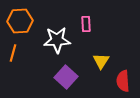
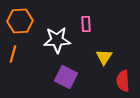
orange line: moved 1 px down
yellow triangle: moved 3 px right, 4 px up
purple square: rotated 15 degrees counterclockwise
